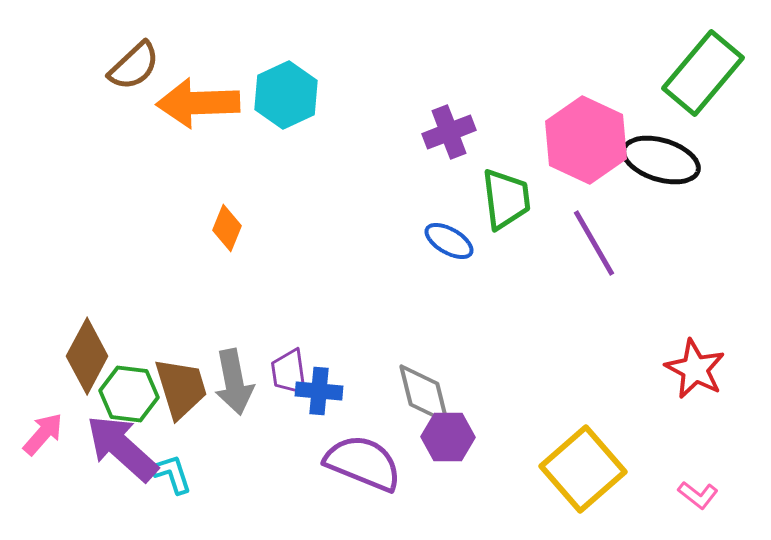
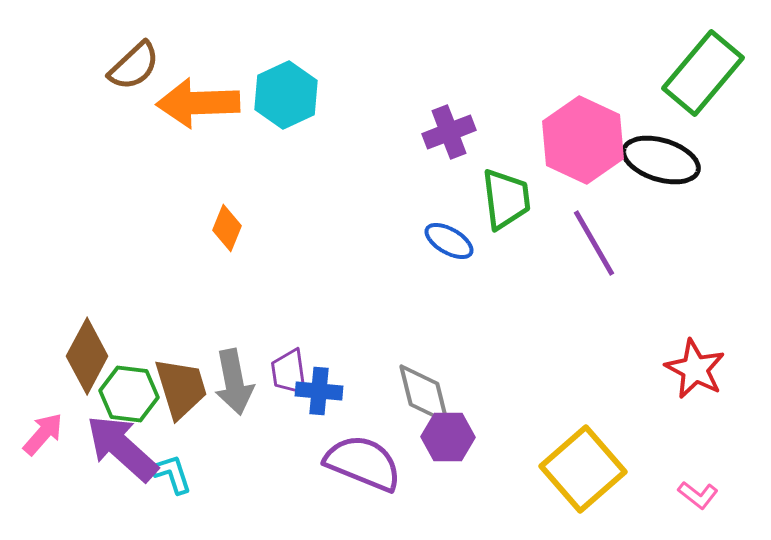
pink hexagon: moved 3 px left
